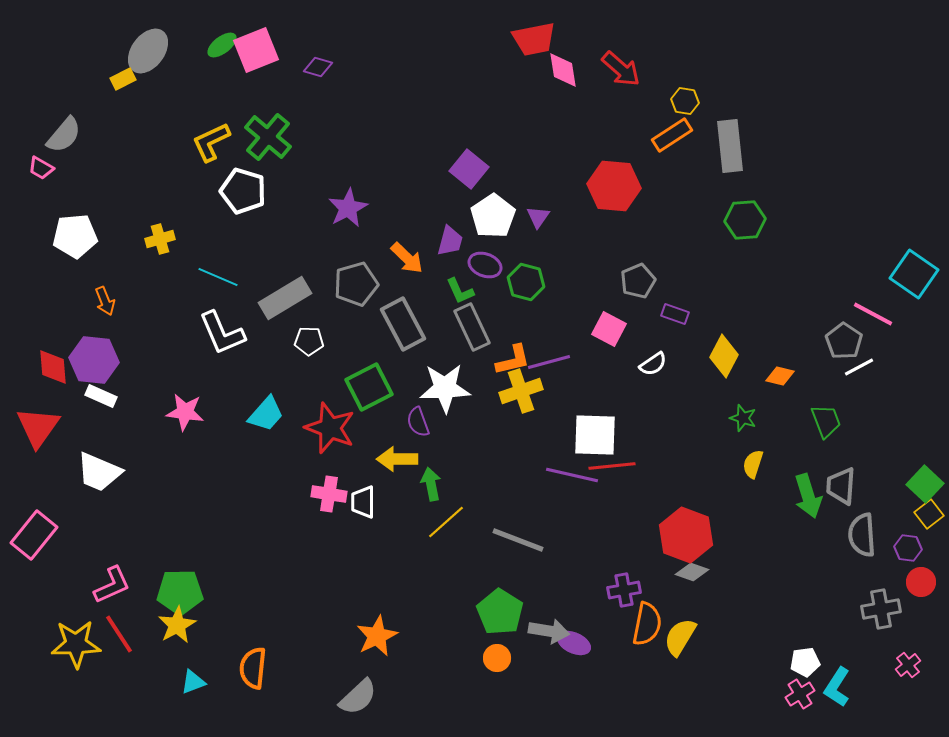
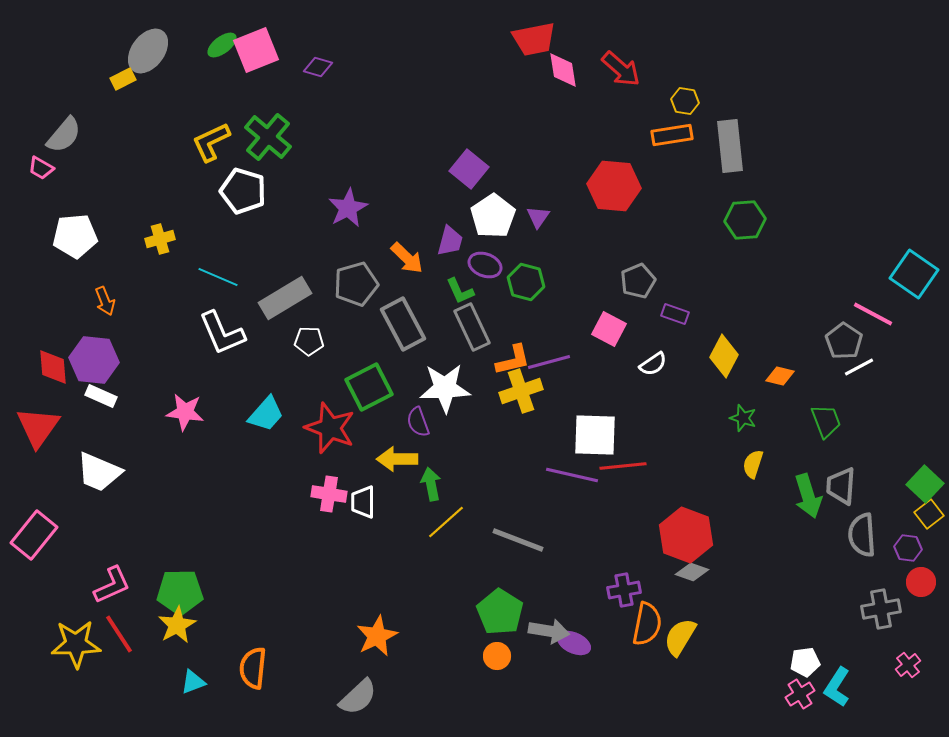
orange rectangle at (672, 135): rotated 24 degrees clockwise
red line at (612, 466): moved 11 px right
orange circle at (497, 658): moved 2 px up
